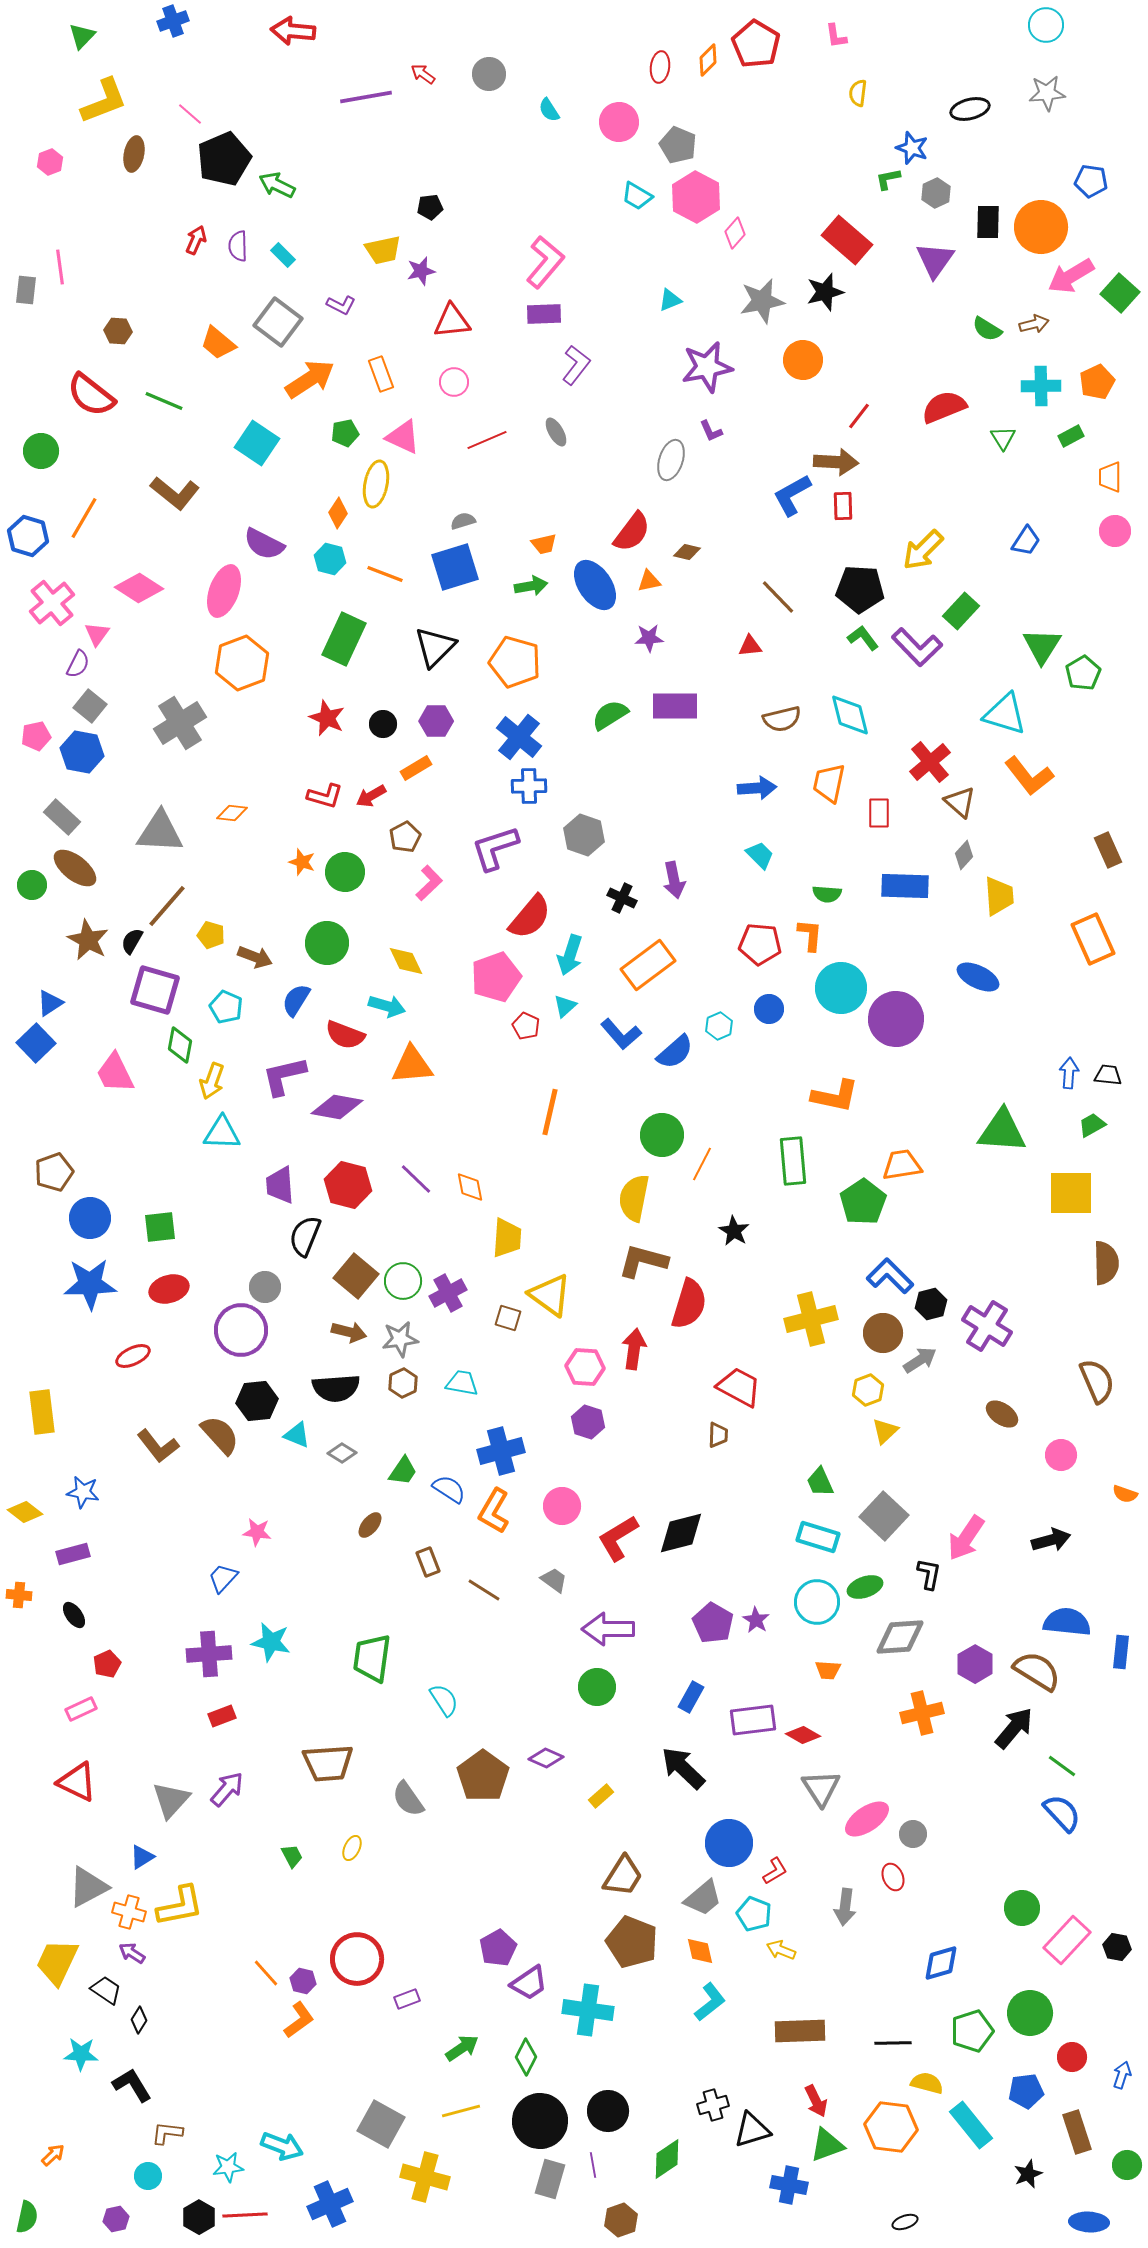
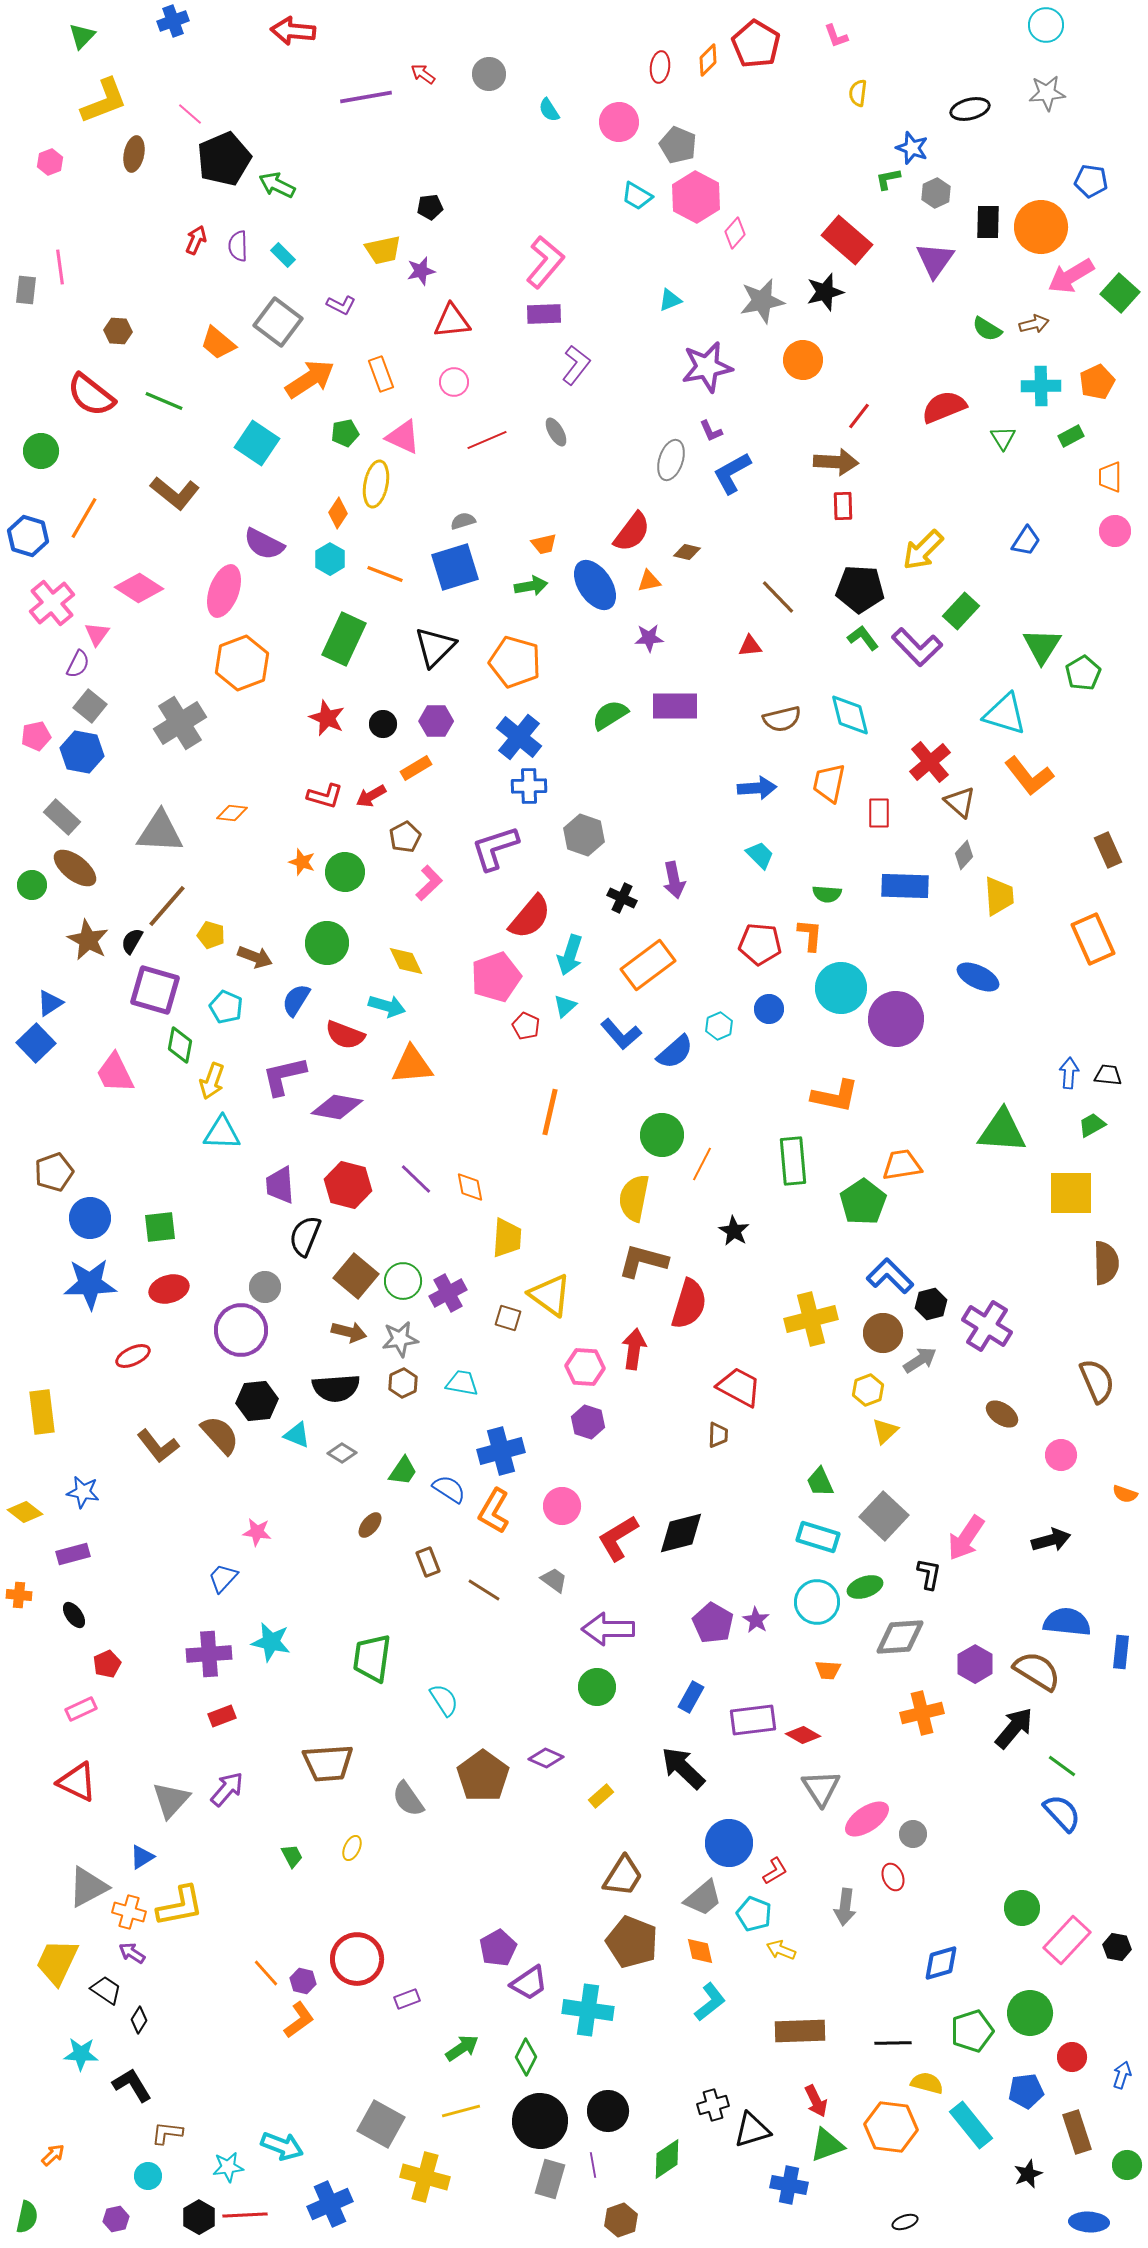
pink L-shape at (836, 36): rotated 12 degrees counterclockwise
blue L-shape at (792, 495): moved 60 px left, 22 px up
cyan hexagon at (330, 559): rotated 16 degrees clockwise
